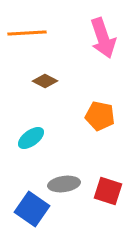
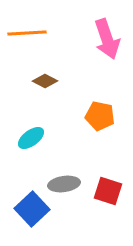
pink arrow: moved 4 px right, 1 px down
blue square: rotated 12 degrees clockwise
